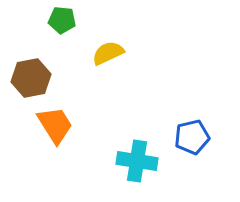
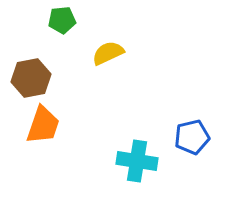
green pentagon: rotated 12 degrees counterclockwise
orange trapezoid: moved 12 px left; rotated 51 degrees clockwise
